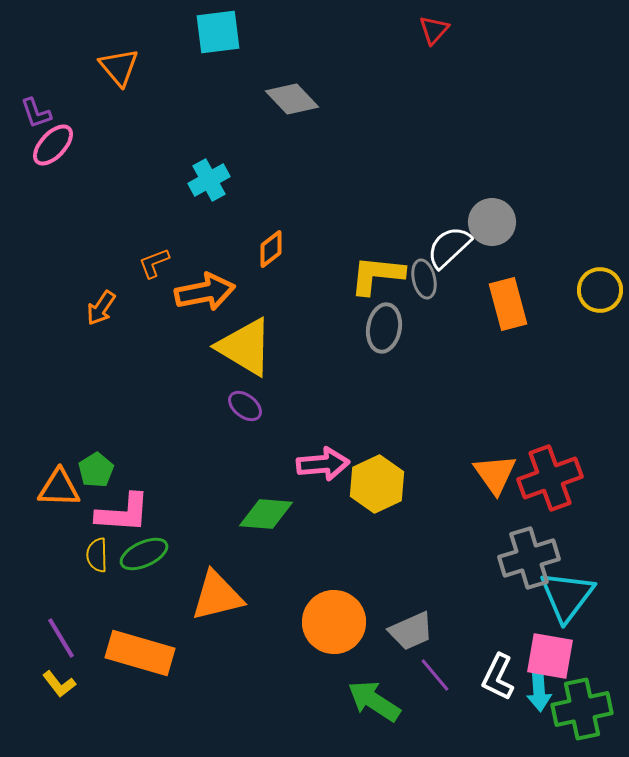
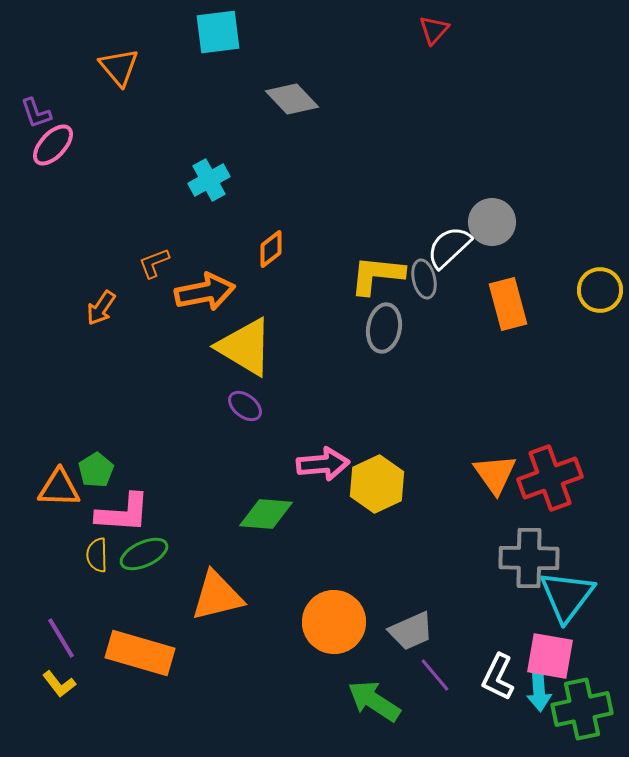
gray cross at (529, 558): rotated 18 degrees clockwise
